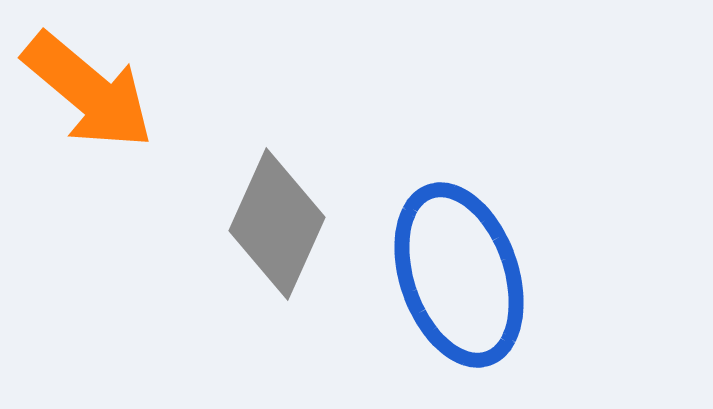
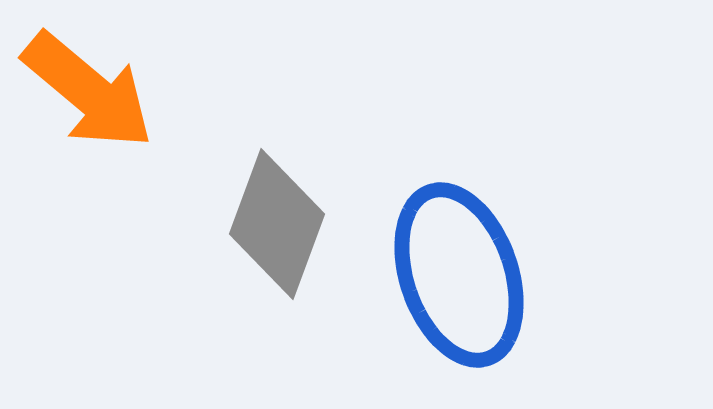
gray diamond: rotated 4 degrees counterclockwise
